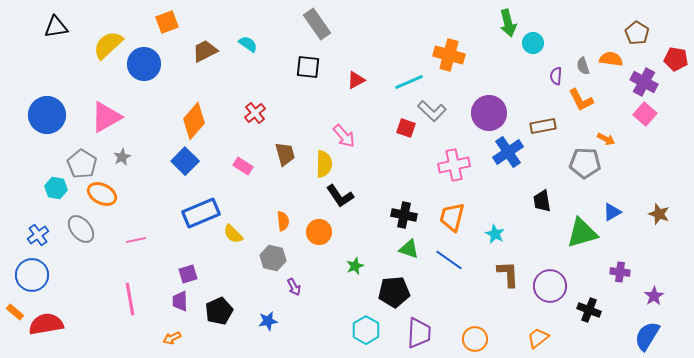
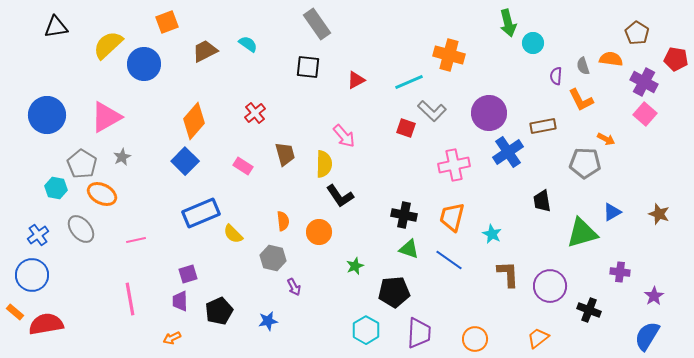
cyan star at (495, 234): moved 3 px left
